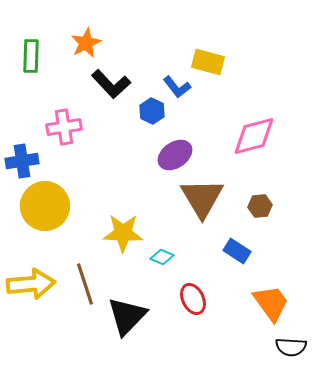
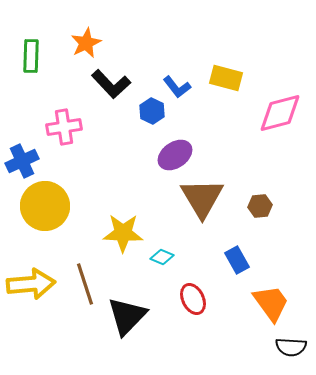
yellow rectangle: moved 18 px right, 16 px down
pink diamond: moved 26 px right, 23 px up
blue cross: rotated 16 degrees counterclockwise
blue rectangle: moved 9 px down; rotated 28 degrees clockwise
